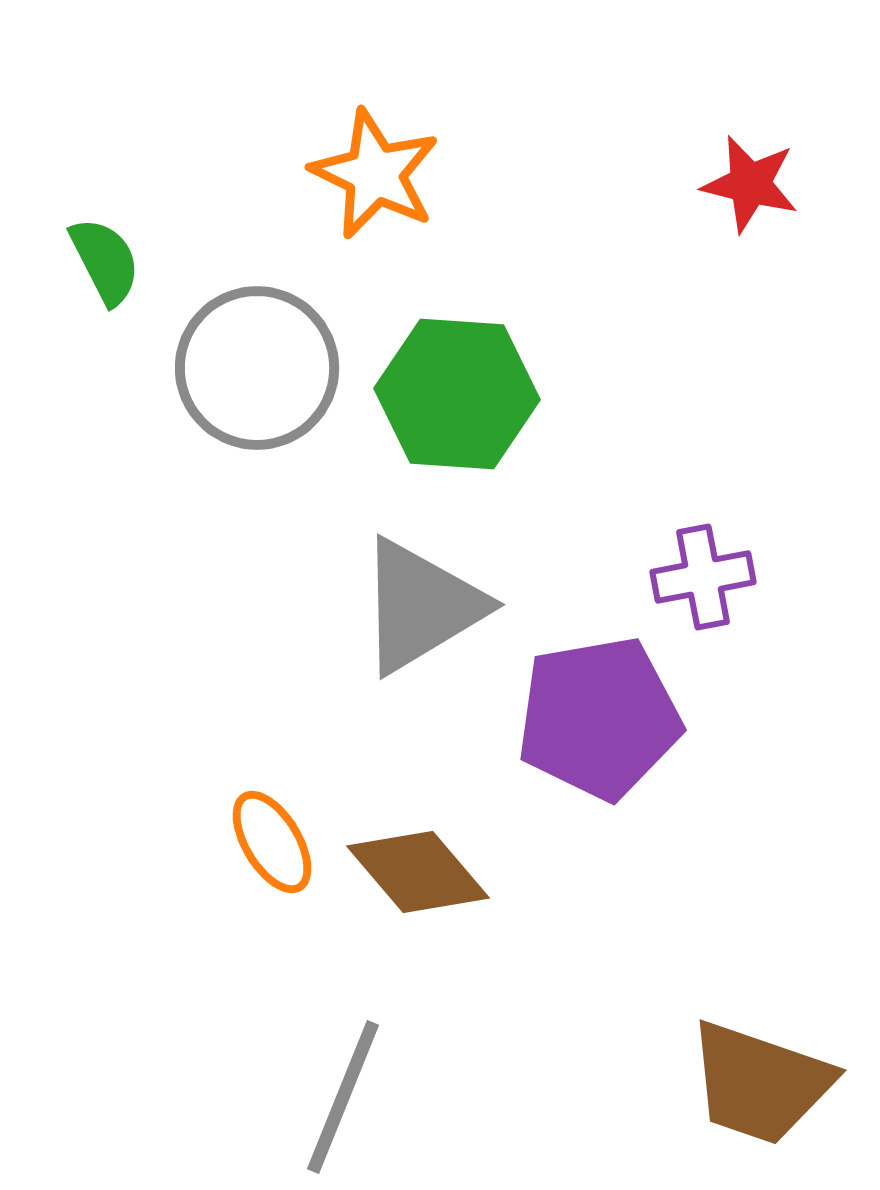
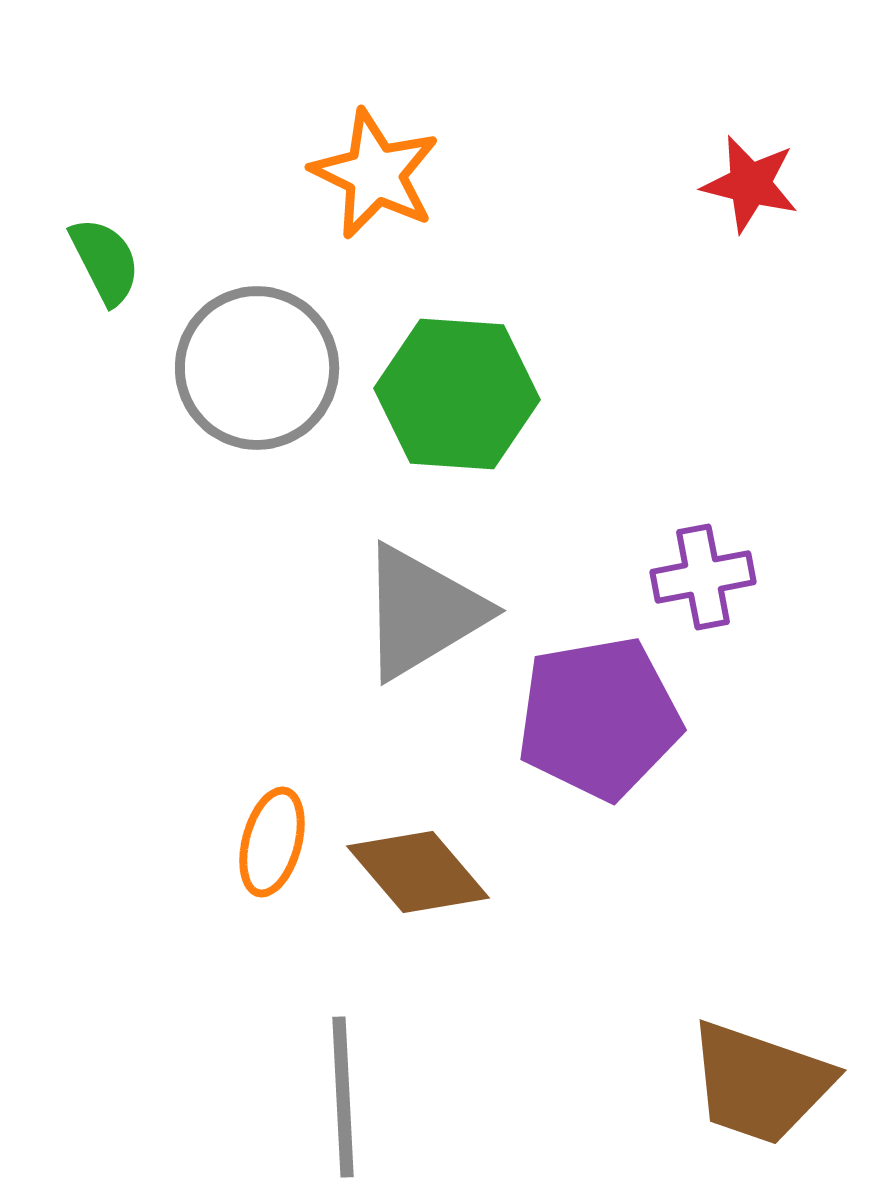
gray triangle: moved 1 px right, 6 px down
orange ellipse: rotated 46 degrees clockwise
gray line: rotated 25 degrees counterclockwise
